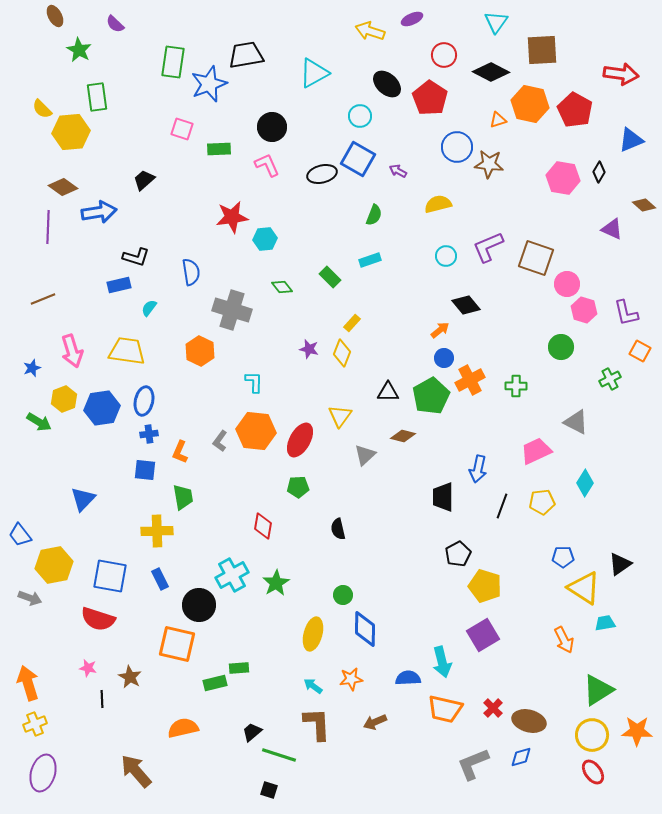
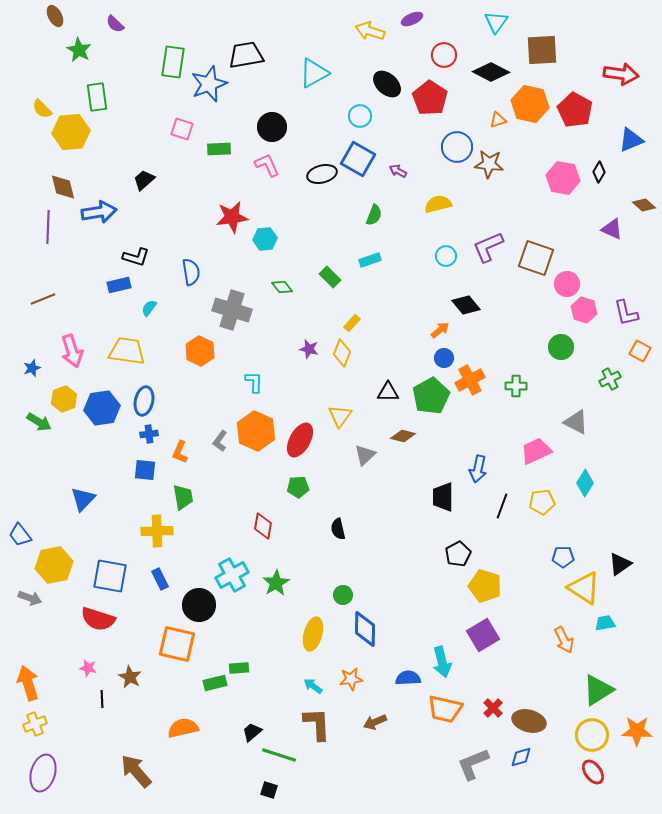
brown diamond at (63, 187): rotated 40 degrees clockwise
orange hexagon at (256, 431): rotated 18 degrees clockwise
